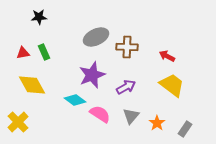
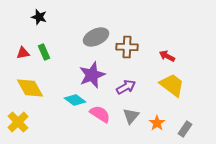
black star: rotated 21 degrees clockwise
yellow diamond: moved 2 px left, 3 px down
